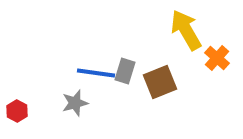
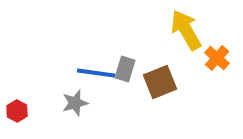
gray rectangle: moved 2 px up
